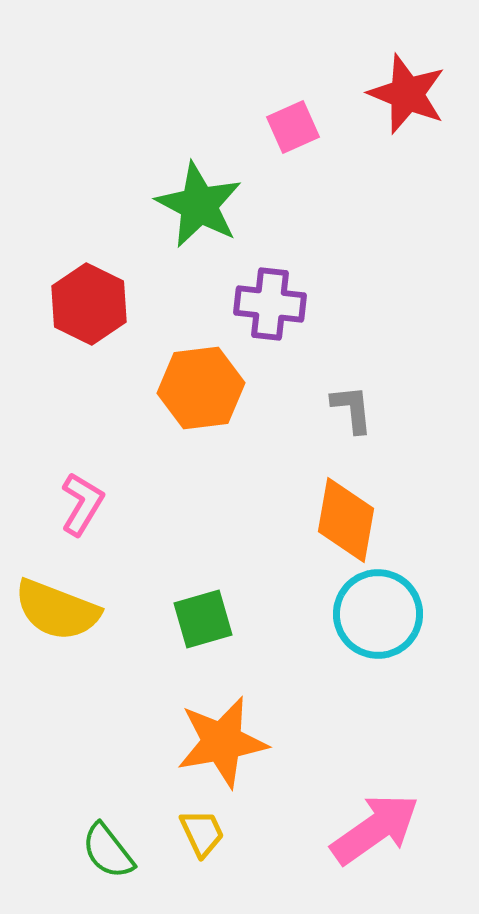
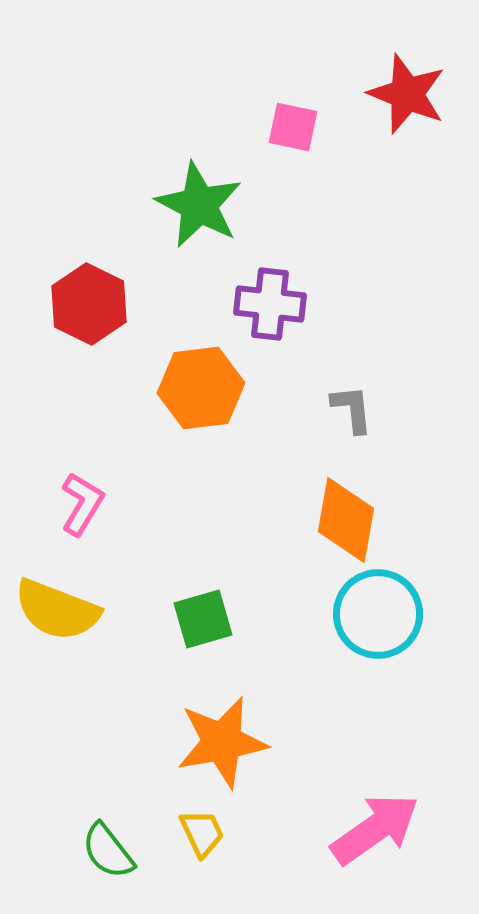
pink square: rotated 36 degrees clockwise
